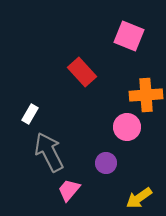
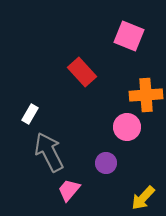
yellow arrow: moved 4 px right; rotated 12 degrees counterclockwise
